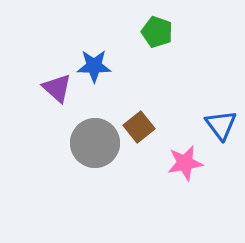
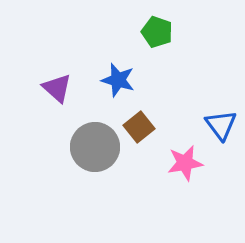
blue star: moved 24 px right, 14 px down; rotated 16 degrees clockwise
gray circle: moved 4 px down
